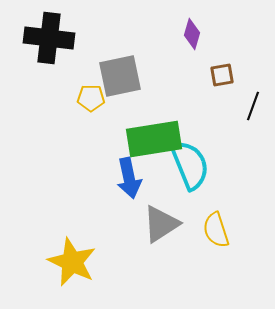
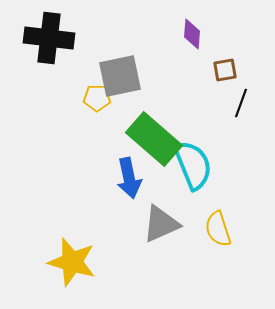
purple diamond: rotated 12 degrees counterclockwise
brown square: moved 3 px right, 5 px up
yellow pentagon: moved 6 px right
black line: moved 12 px left, 3 px up
green rectangle: rotated 50 degrees clockwise
cyan semicircle: moved 3 px right
gray triangle: rotated 9 degrees clockwise
yellow semicircle: moved 2 px right, 1 px up
yellow star: rotated 9 degrees counterclockwise
